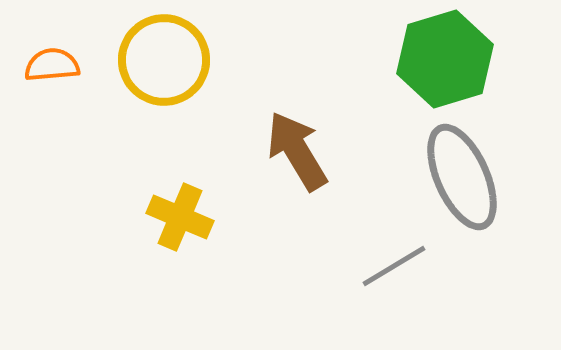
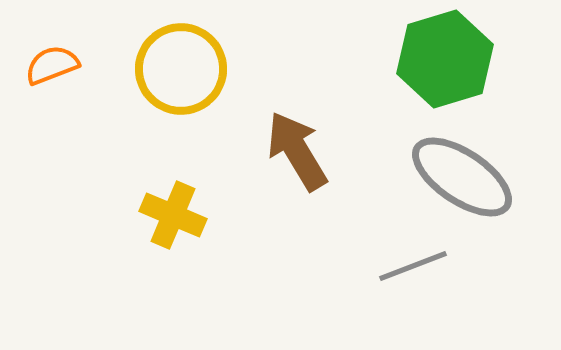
yellow circle: moved 17 px right, 9 px down
orange semicircle: rotated 16 degrees counterclockwise
gray ellipse: rotated 32 degrees counterclockwise
yellow cross: moved 7 px left, 2 px up
gray line: moved 19 px right; rotated 10 degrees clockwise
